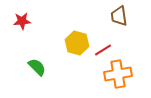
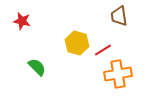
red star: rotated 18 degrees clockwise
